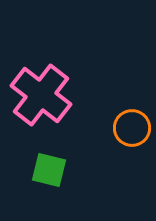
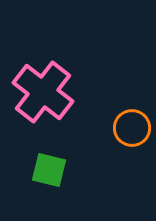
pink cross: moved 2 px right, 3 px up
